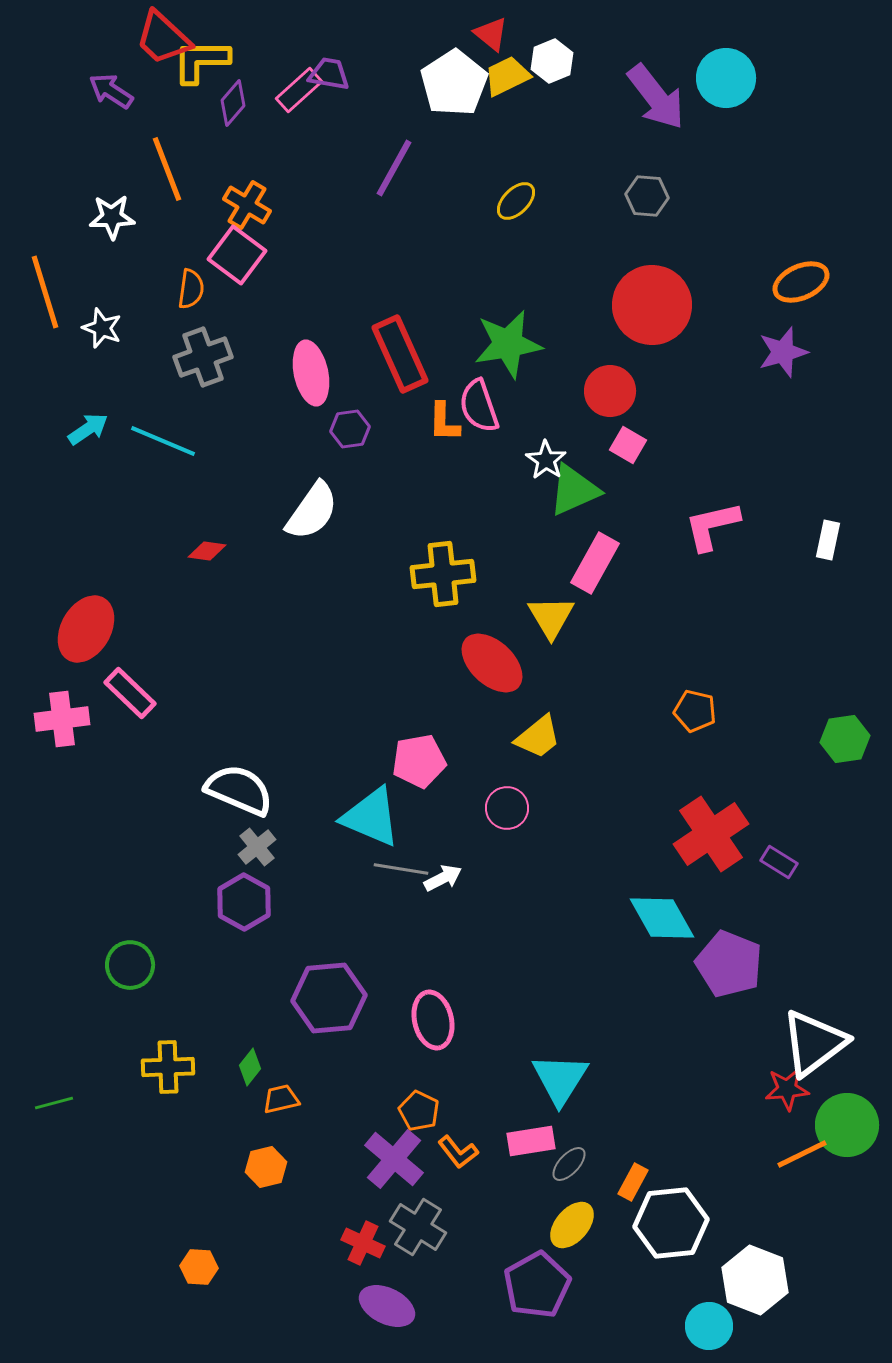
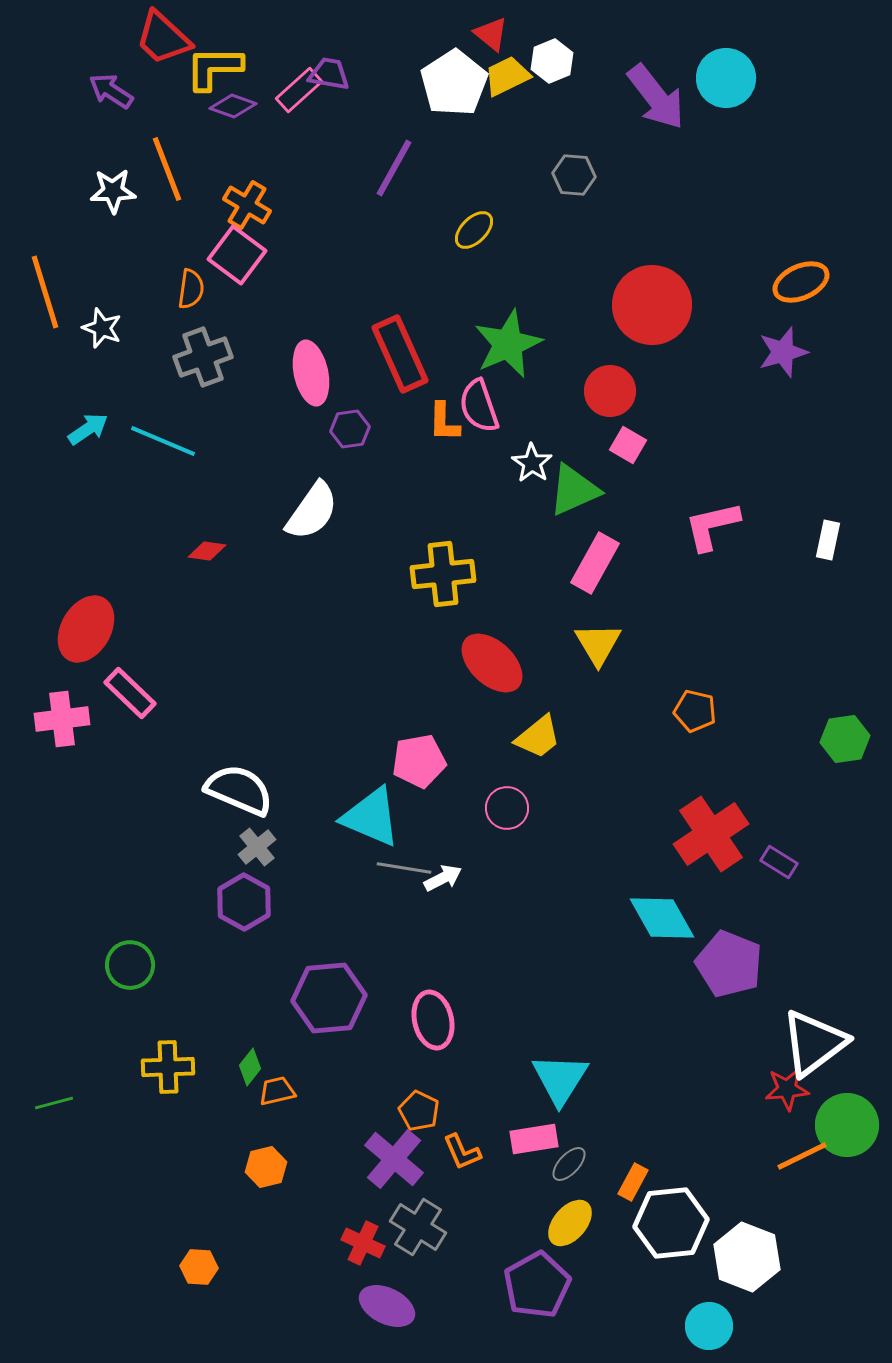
yellow L-shape at (201, 61): moved 13 px right, 7 px down
purple diamond at (233, 103): moved 3 px down; rotated 69 degrees clockwise
gray hexagon at (647, 196): moved 73 px left, 21 px up
yellow ellipse at (516, 201): moved 42 px left, 29 px down
white star at (112, 217): moved 1 px right, 26 px up
green star at (508, 344): rotated 14 degrees counterclockwise
white star at (546, 460): moved 14 px left, 3 px down
yellow triangle at (551, 617): moved 47 px right, 27 px down
gray line at (401, 869): moved 3 px right, 1 px up
orange trapezoid at (281, 1099): moved 4 px left, 8 px up
pink rectangle at (531, 1141): moved 3 px right, 2 px up
orange L-shape at (458, 1152): moved 4 px right; rotated 15 degrees clockwise
orange line at (802, 1154): moved 2 px down
yellow ellipse at (572, 1225): moved 2 px left, 2 px up
white hexagon at (755, 1280): moved 8 px left, 23 px up
